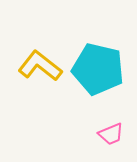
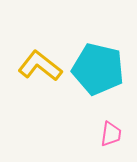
pink trapezoid: rotated 60 degrees counterclockwise
